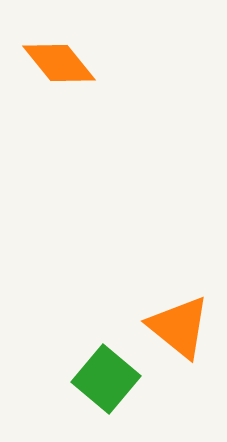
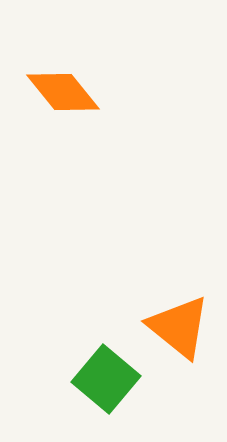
orange diamond: moved 4 px right, 29 px down
